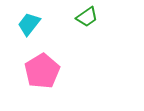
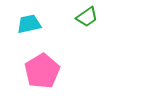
cyan trapezoid: rotated 40 degrees clockwise
